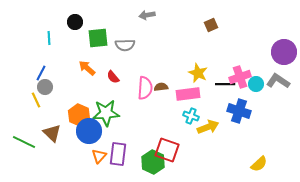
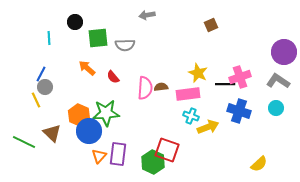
blue line: moved 1 px down
cyan circle: moved 20 px right, 24 px down
